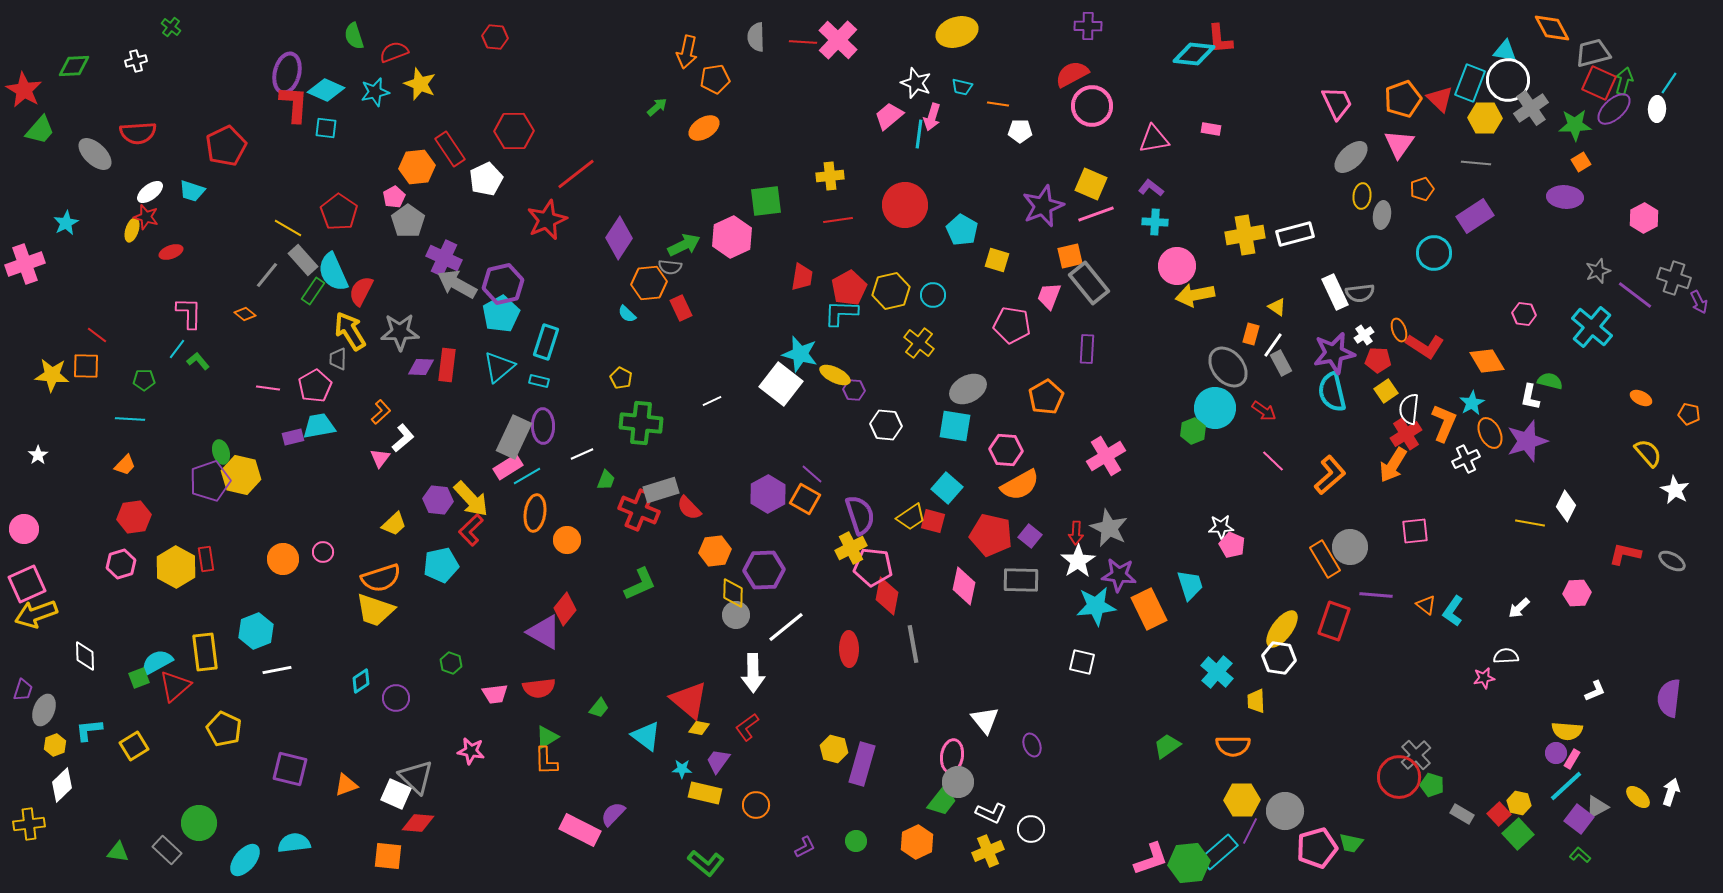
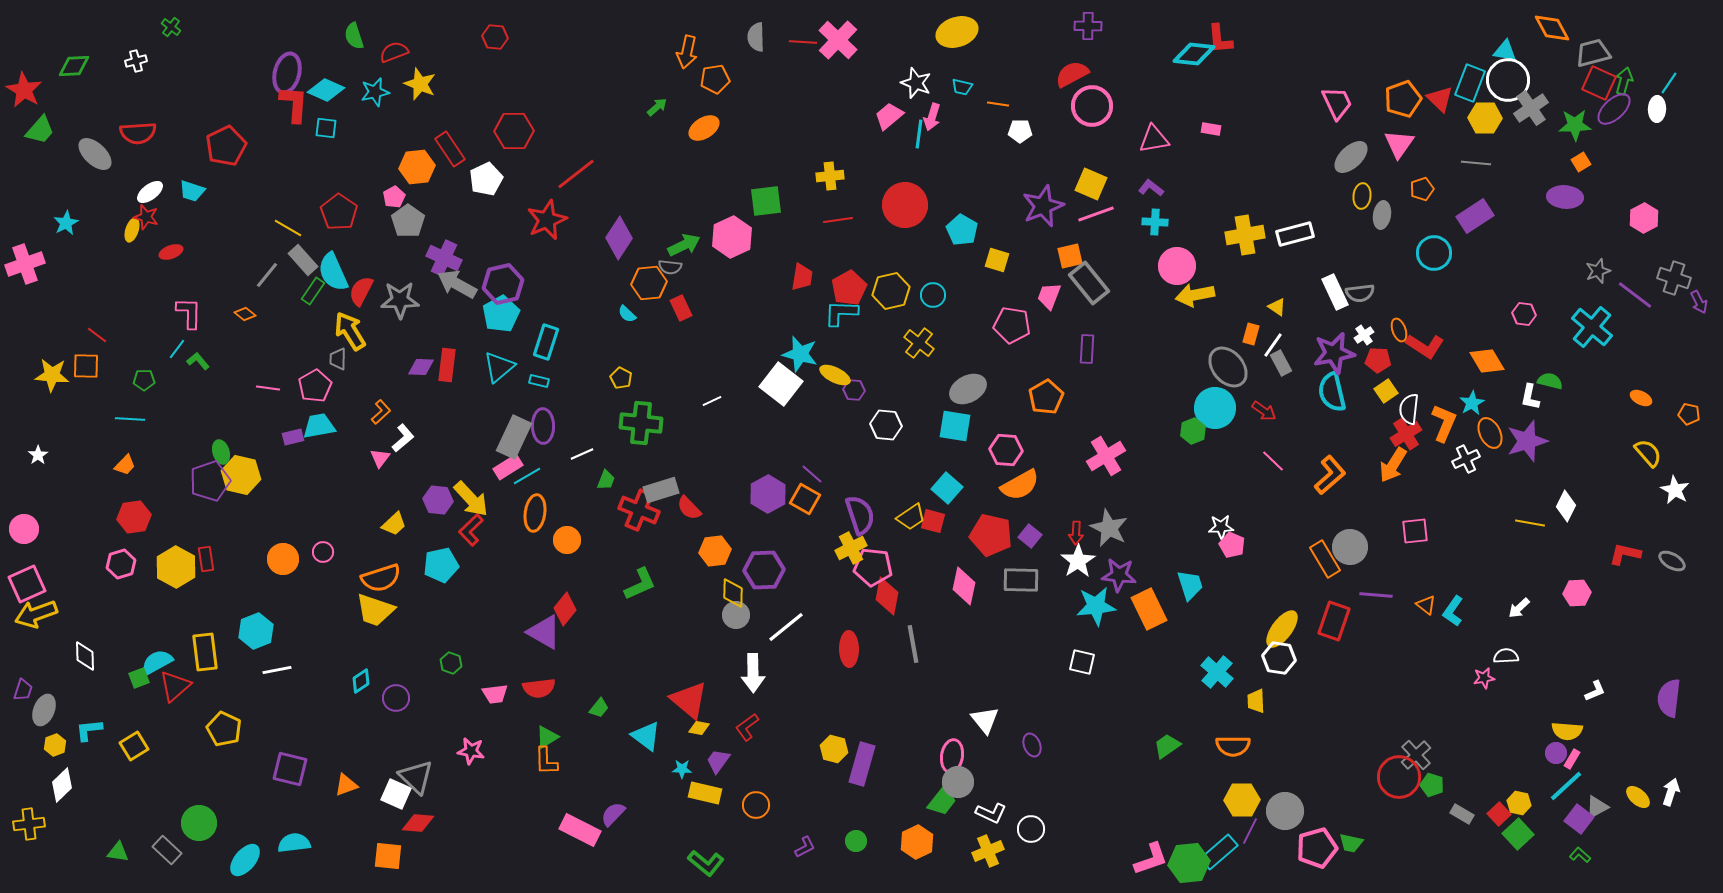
gray star at (400, 332): moved 32 px up
